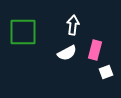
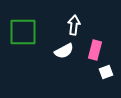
white arrow: moved 1 px right
white semicircle: moved 3 px left, 2 px up
